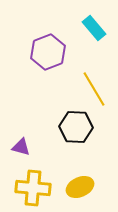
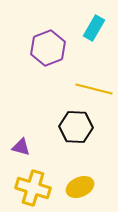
cyan rectangle: rotated 70 degrees clockwise
purple hexagon: moved 4 px up
yellow line: rotated 45 degrees counterclockwise
yellow cross: rotated 12 degrees clockwise
